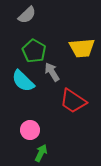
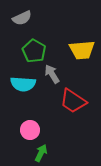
gray semicircle: moved 5 px left, 3 px down; rotated 18 degrees clockwise
yellow trapezoid: moved 2 px down
gray arrow: moved 2 px down
cyan semicircle: moved 3 px down; rotated 40 degrees counterclockwise
